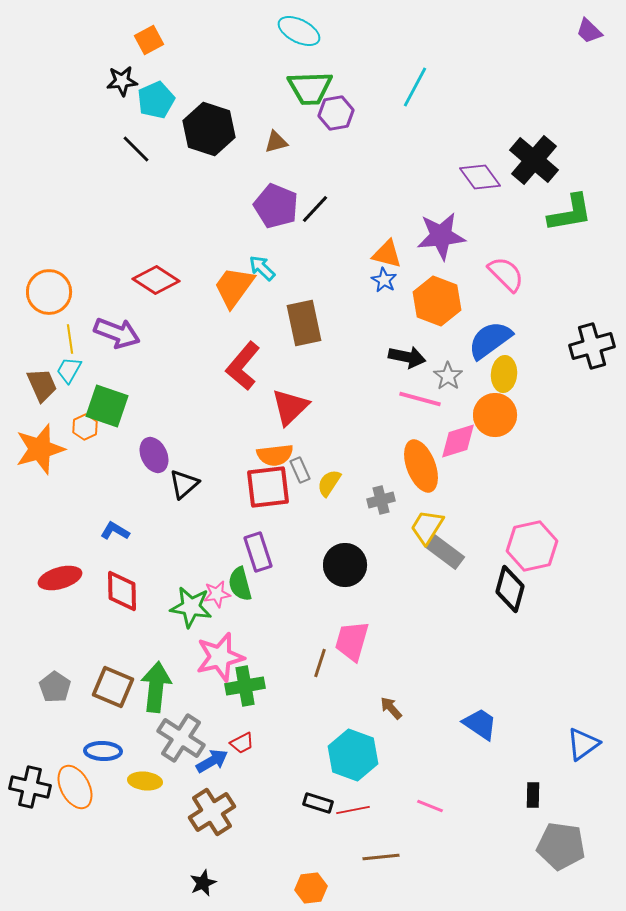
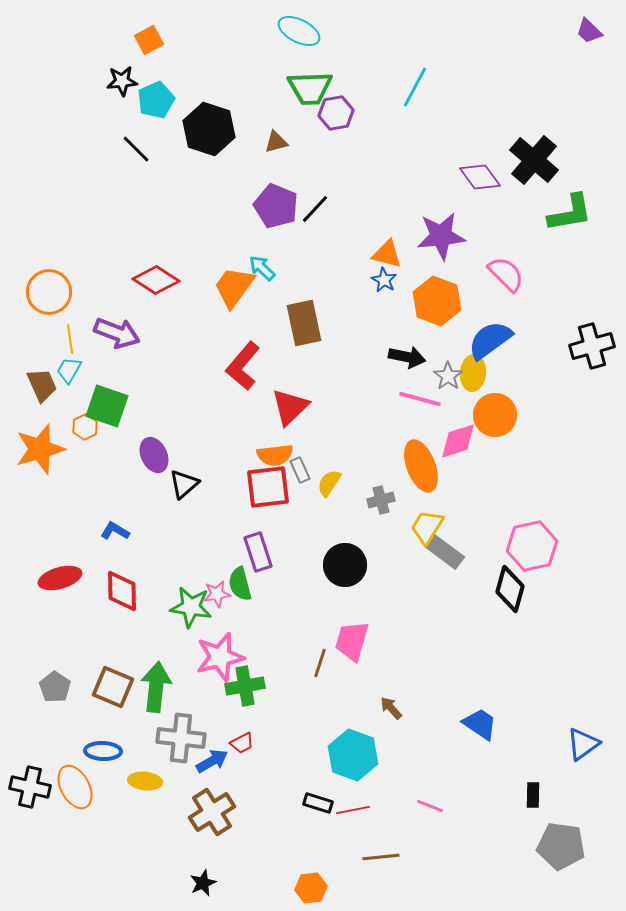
yellow ellipse at (504, 374): moved 31 px left, 1 px up
gray cross at (181, 738): rotated 27 degrees counterclockwise
